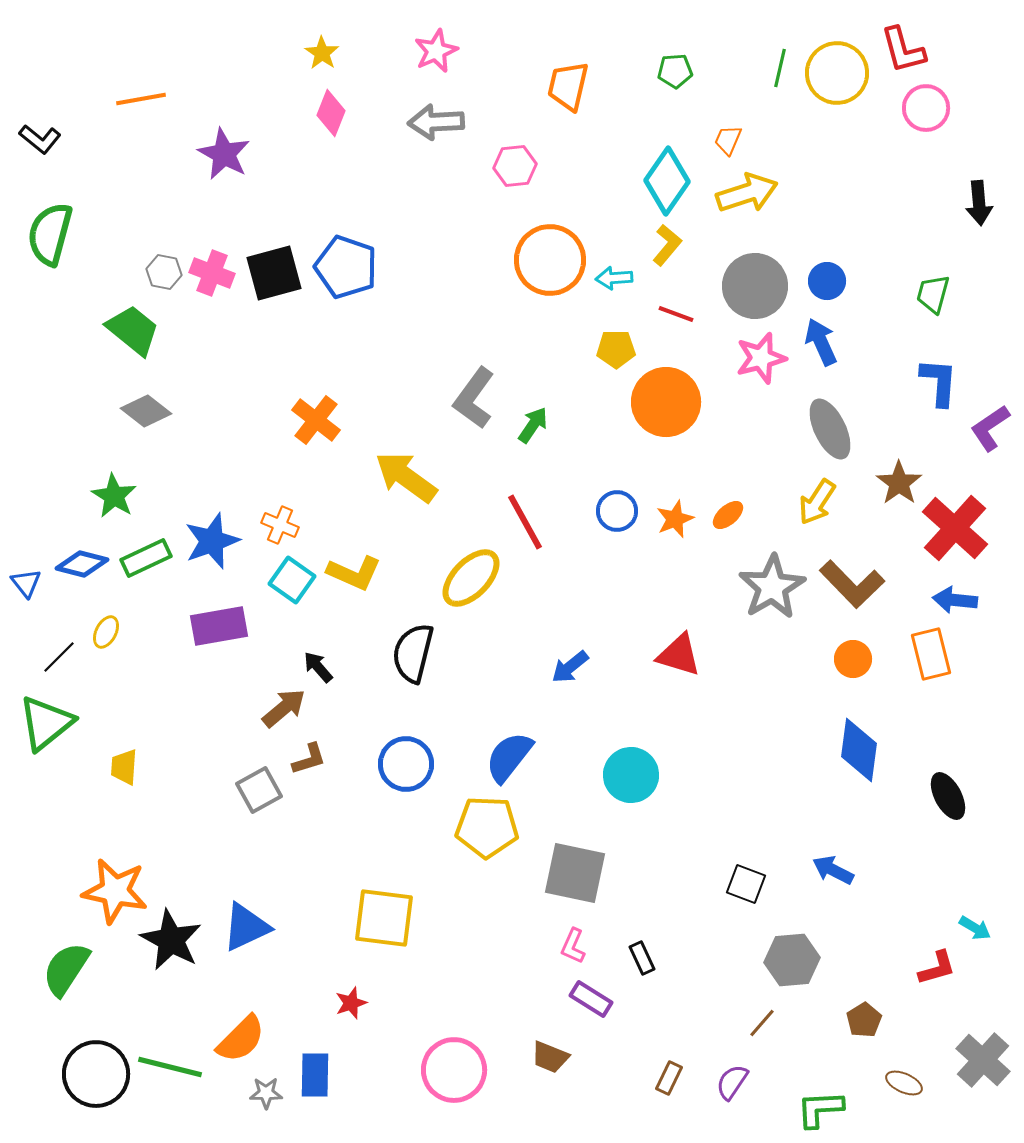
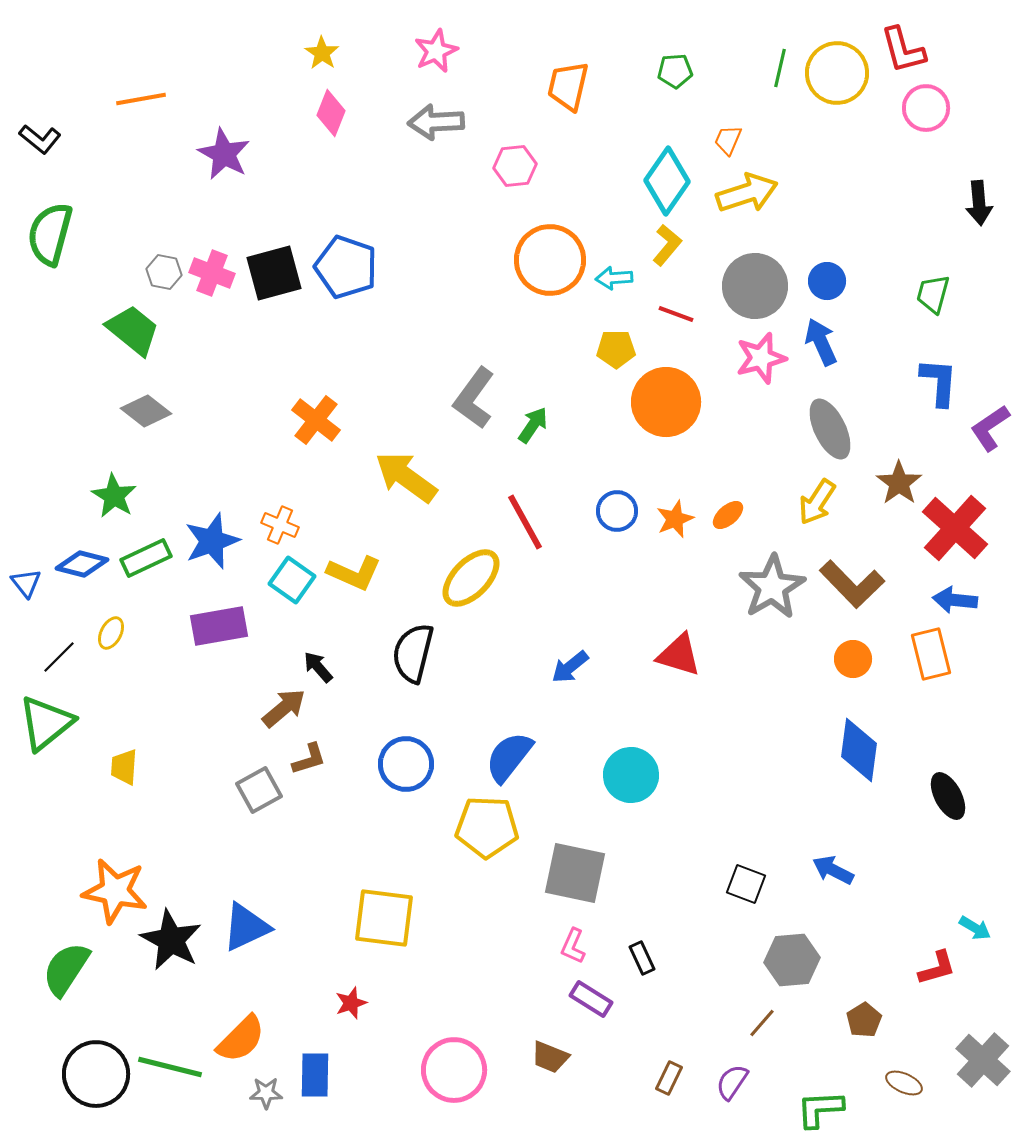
yellow ellipse at (106, 632): moved 5 px right, 1 px down
